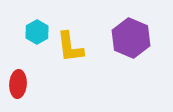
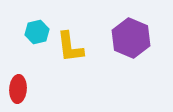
cyan hexagon: rotated 15 degrees clockwise
red ellipse: moved 5 px down
